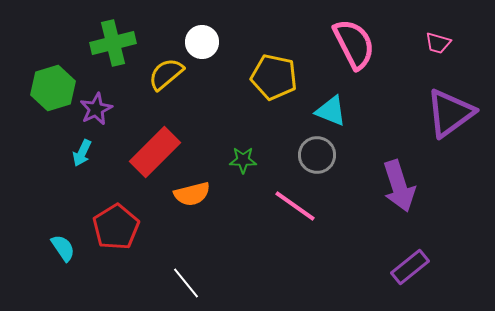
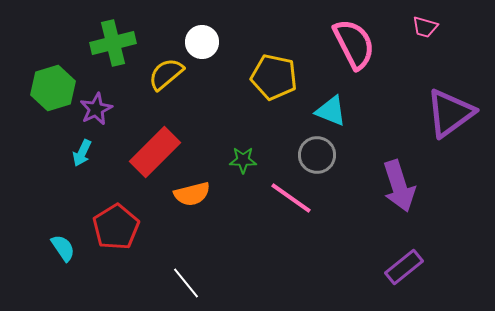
pink trapezoid: moved 13 px left, 16 px up
pink line: moved 4 px left, 8 px up
purple rectangle: moved 6 px left
